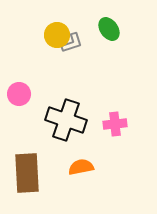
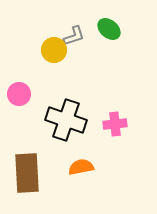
green ellipse: rotated 15 degrees counterclockwise
yellow circle: moved 3 px left, 15 px down
gray L-shape: moved 2 px right, 7 px up
